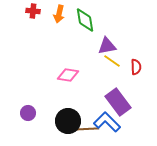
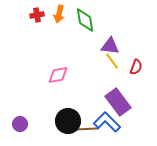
red cross: moved 4 px right, 4 px down; rotated 16 degrees counterclockwise
purple triangle: moved 3 px right; rotated 18 degrees clockwise
yellow line: rotated 18 degrees clockwise
red semicircle: rotated 21 degrees clockwise
pink diamond: moved 10 px left; rotated 20 degrees counterclockwise
purple circle: moved 8 px left, 11 px down
